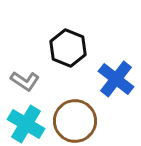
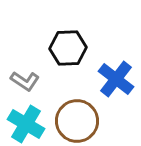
black hexagon: rotated 24 degrees counterclockwise
brown circle: moved 2 px right
